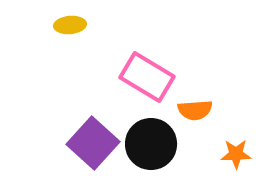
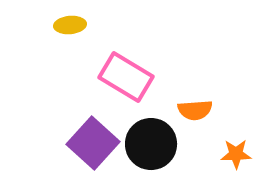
pink rectangle: moved 21 px left
